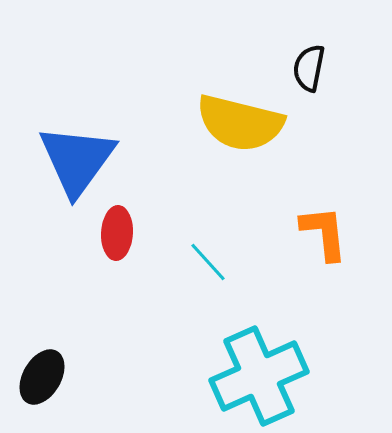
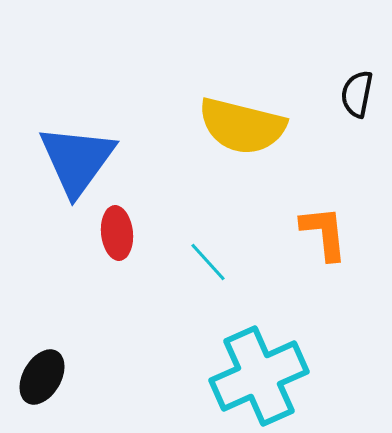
black semicircle: moved 48 px right, 26 px down
yellow semicircle: moved 2 px right, 3 px down
red ellipse: rotated 9 degrees counterclockwise
